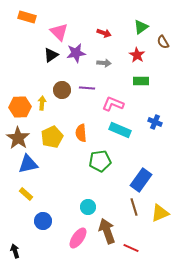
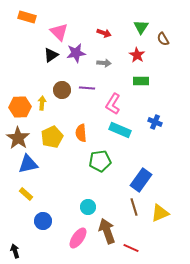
green triangle: rotated 21 degrees counterclockwise
brown semicircle: moved 3 px up
pink L-shape: rotated 80 degrees counterclockwise
